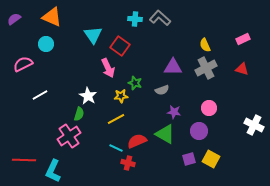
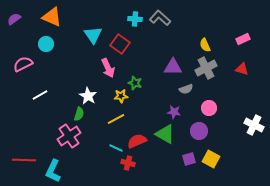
red square: moved 2 px up
gray semicircle: moved 24 px right, 1 px up
